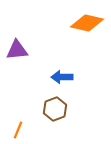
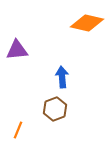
blue arrow: rotated 85 degrees clockwise
